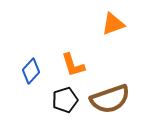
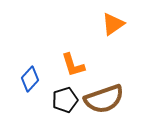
orange triangle: rotated 15 degrees counterclockwise
blue diamond: moved 1 px left, 8 px down
brown semicircle: moved 6 px left
